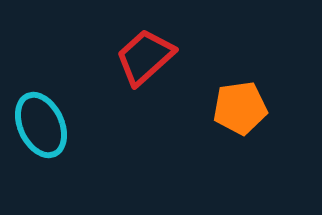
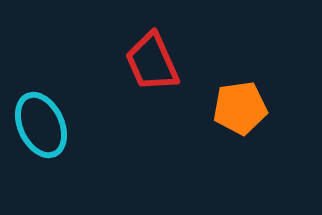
red trapezoid: moved 7 px right, 5 px down; rotated 72 degrees counterclockwise
